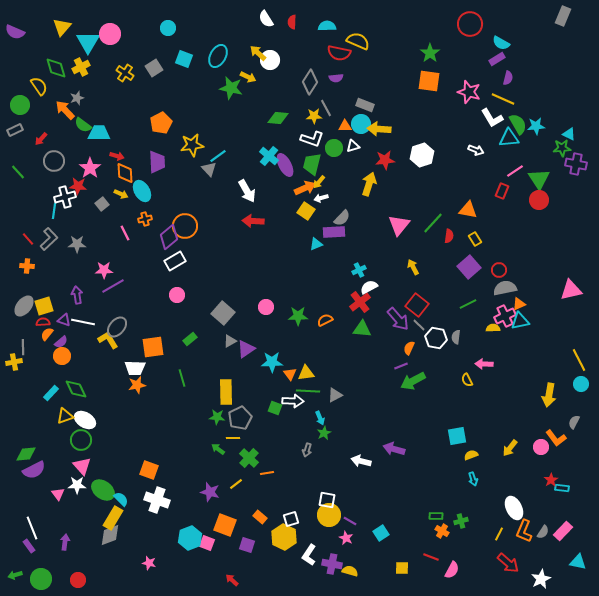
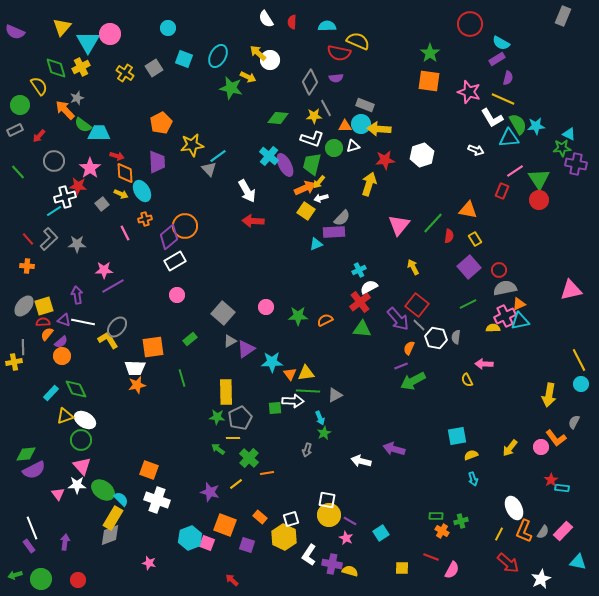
red arrow at (41, 139): moved 2 px left, 3 px up
cyan line at (54, 211): rotated 49 degrees clockwise
green square at (275, 408): rotated 24 degrees counterclockwise
